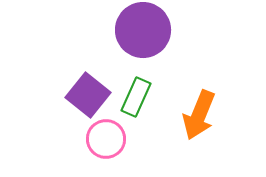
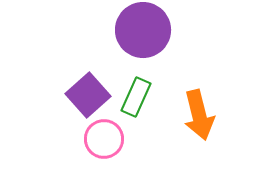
purple square: rotated 9 degrees clockwise
orange arrow: rotated 36 degrees counterclockwise
pink circle: moved 2 px left
